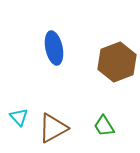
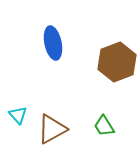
blue ellipse: moved 1 px left, 5 px up
cyan triangle: moved 1 px left, 2 px up
brown triangle: moved 1 px left, 1 px down
